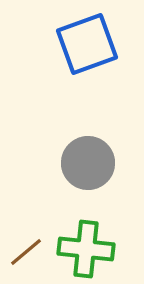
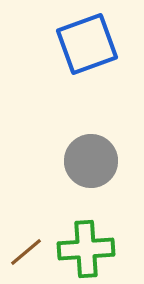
gray circle: moved 3 px right, 2 px up
green cross: rotated 10 degrees counterclockwise
